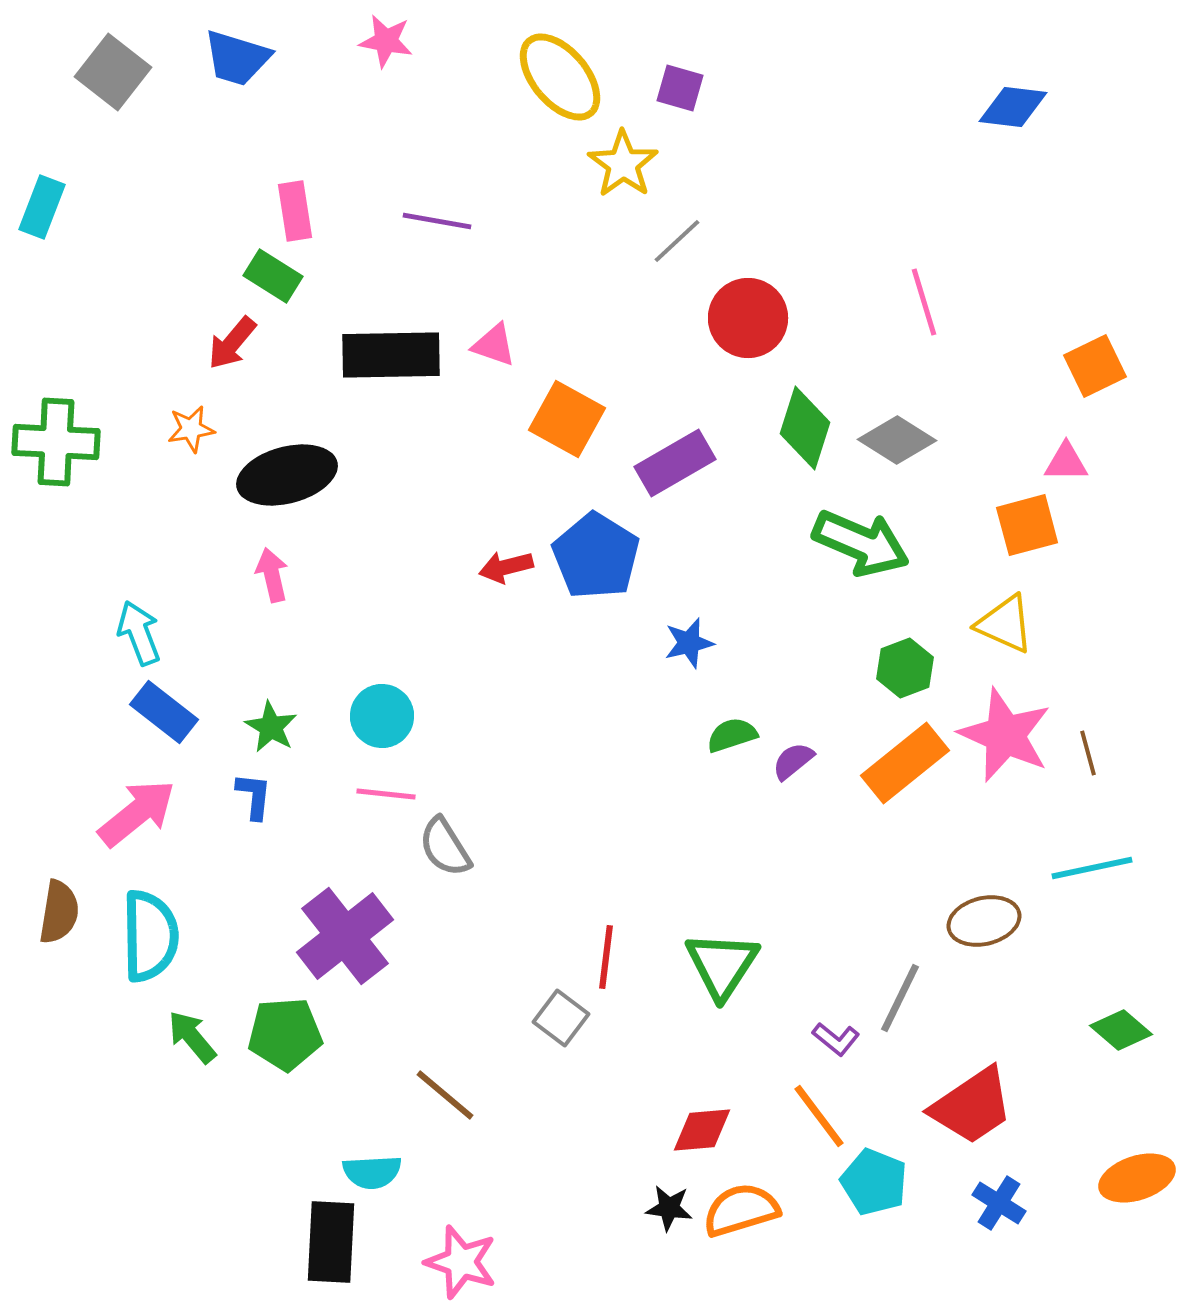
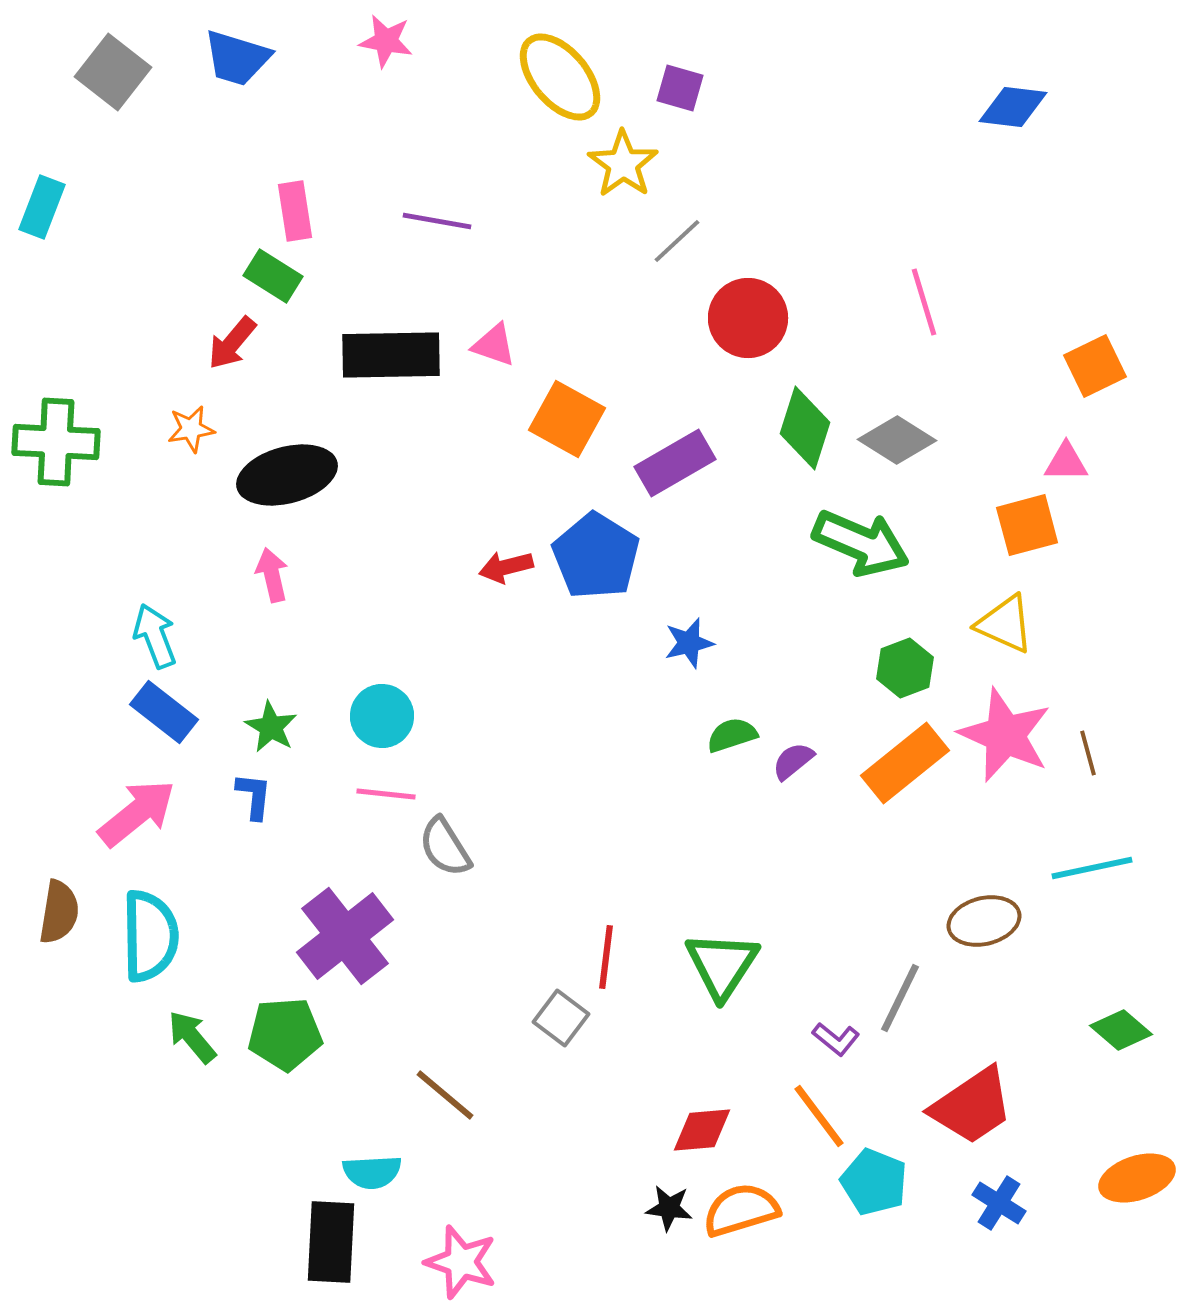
cyan arrow at (139, 633): moved 16 px right, 3 px down
